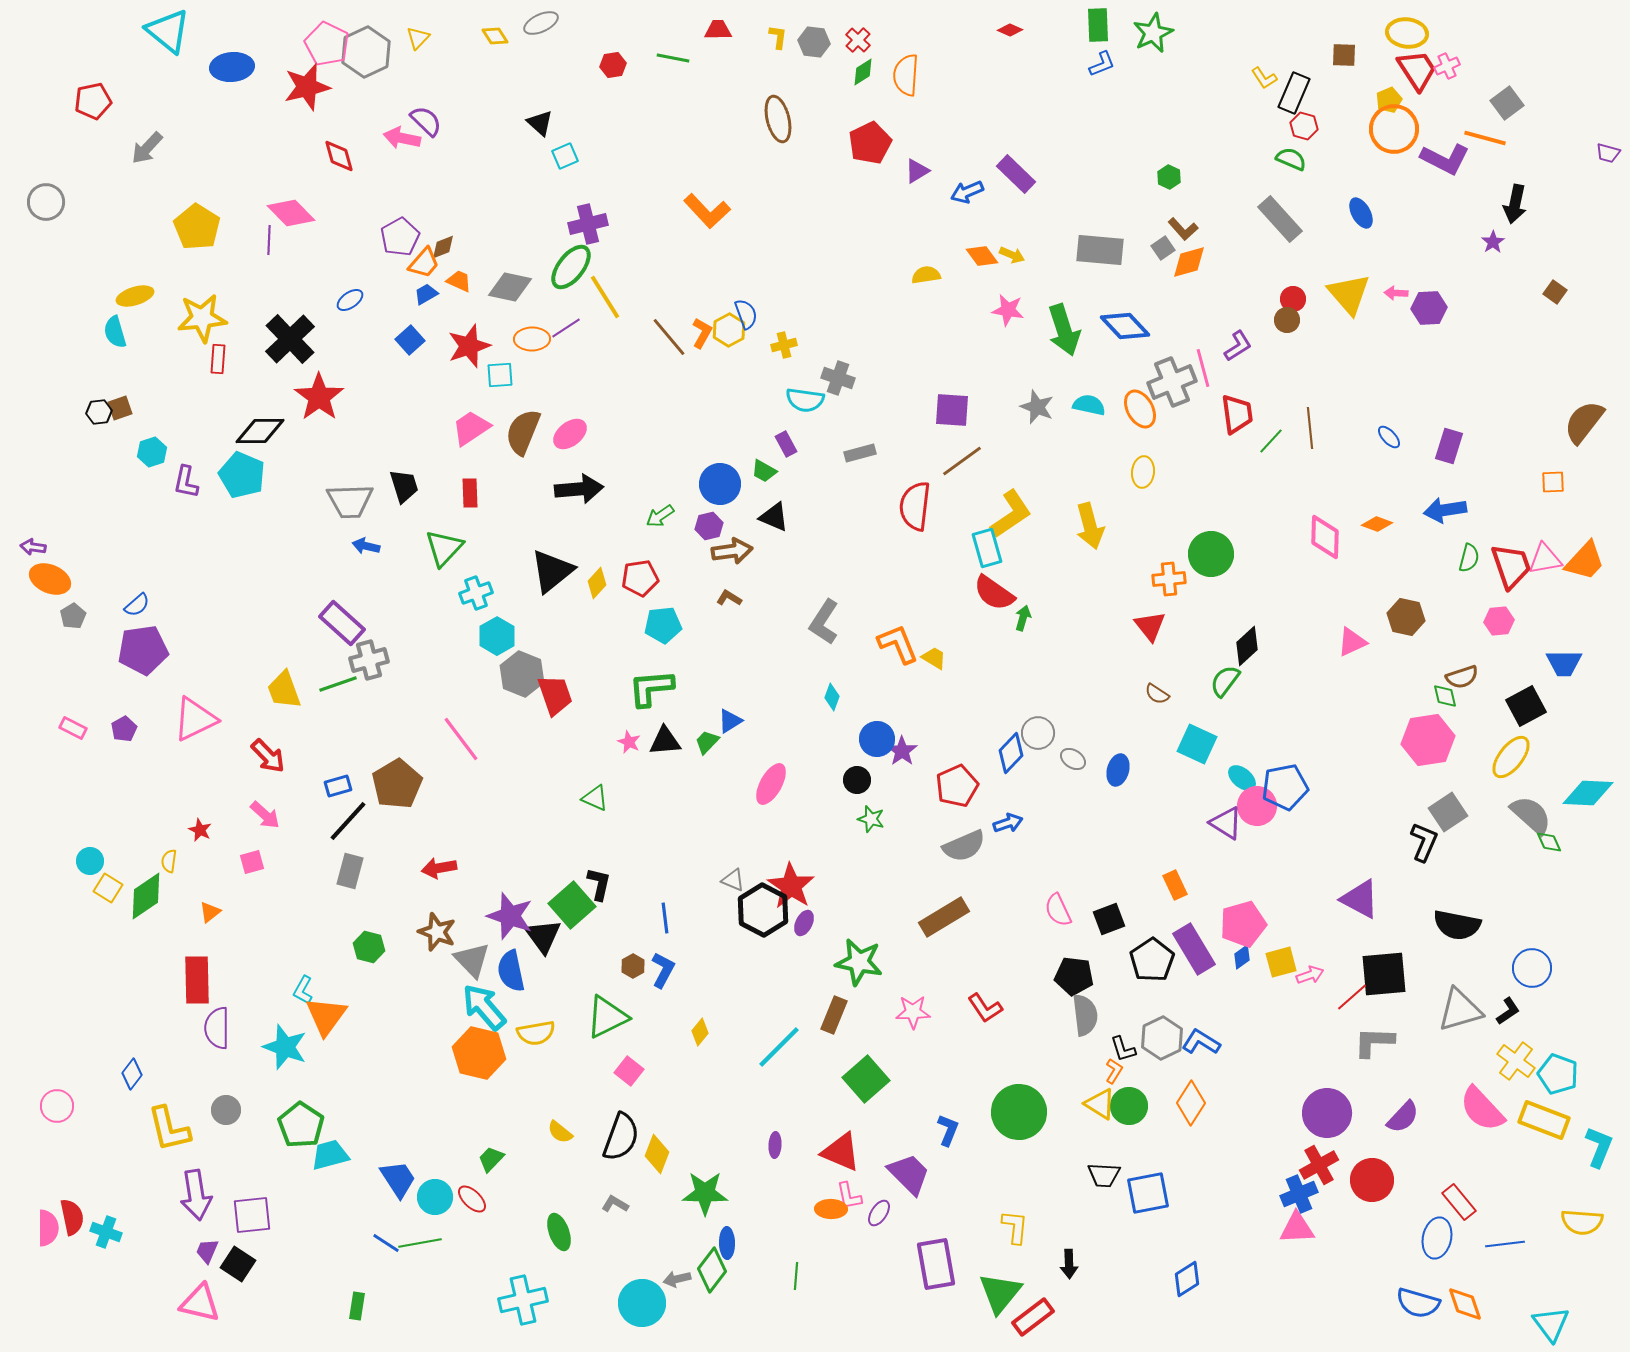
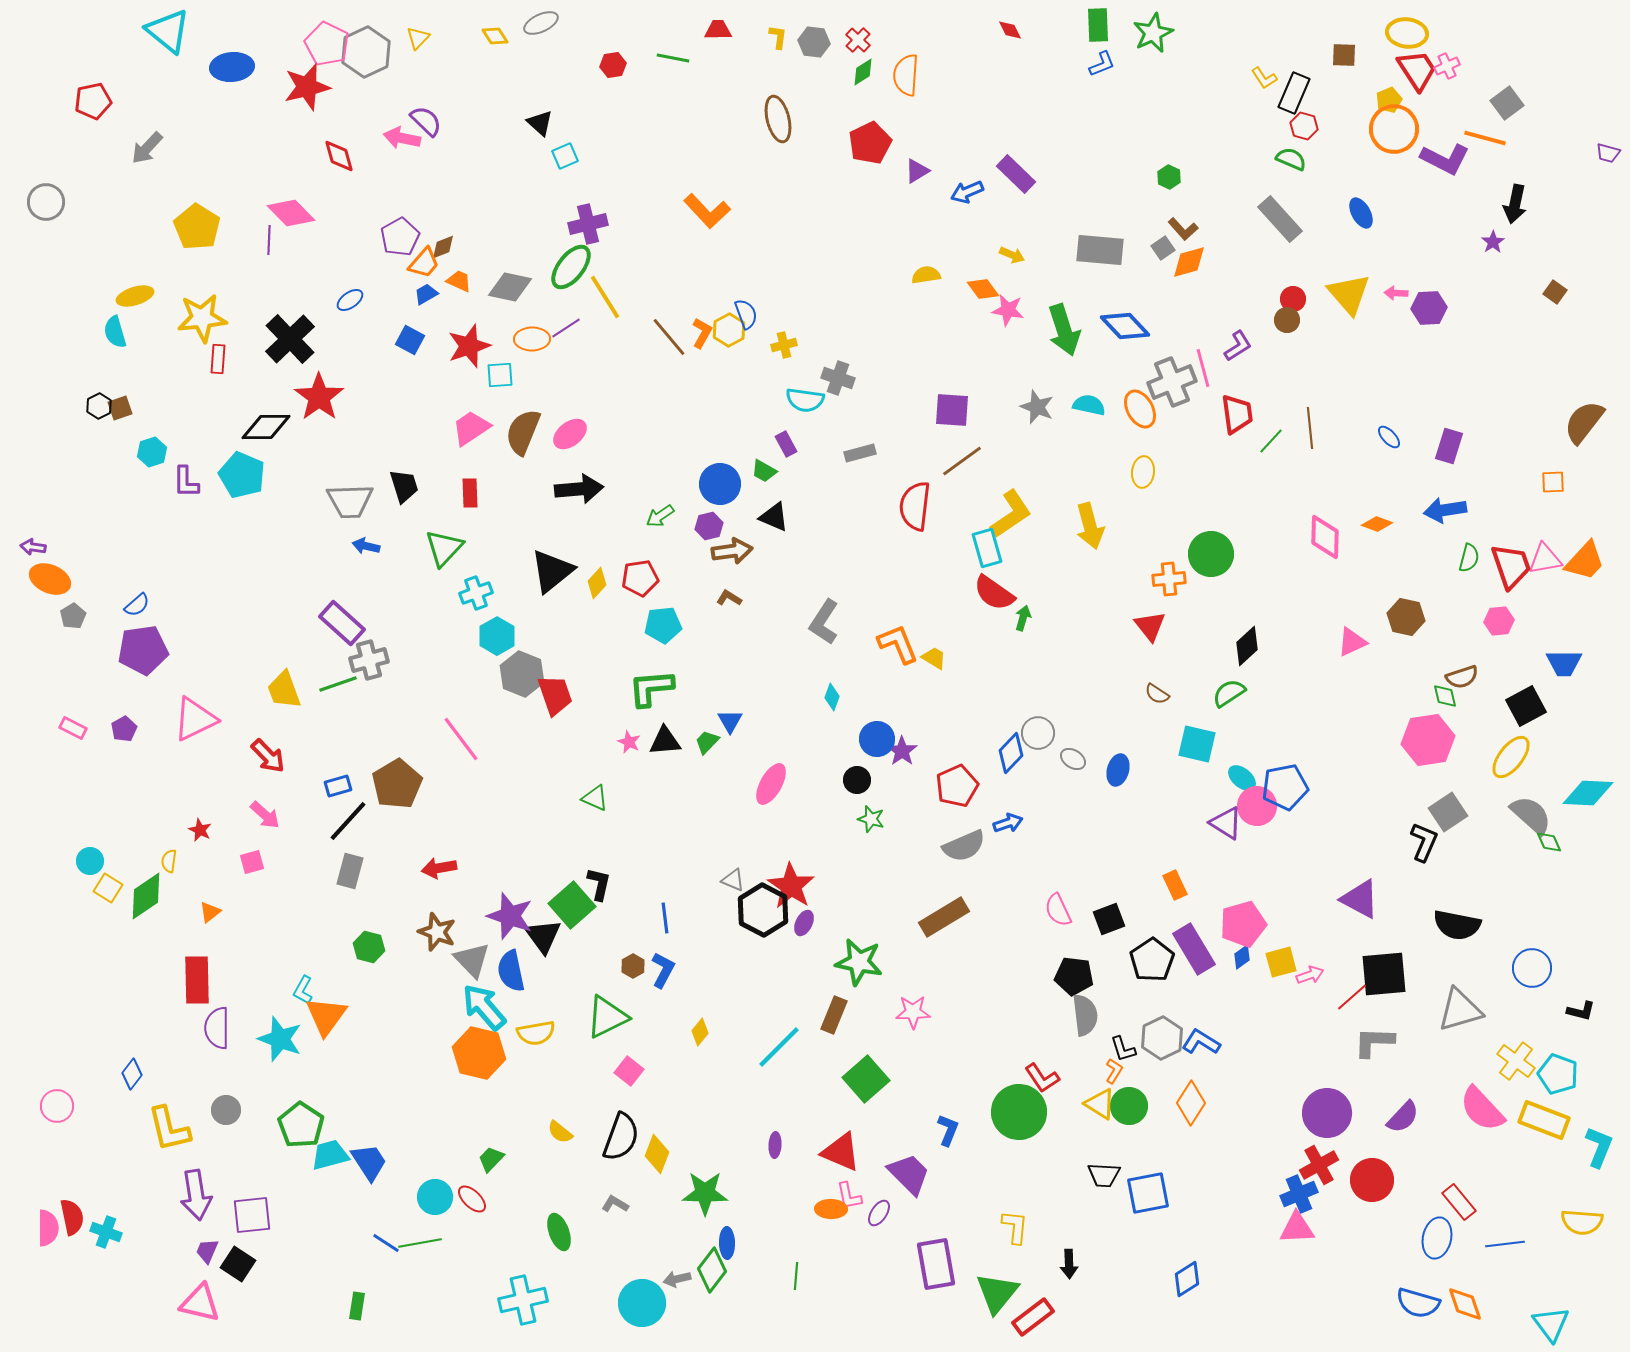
red diamond at (1010, 30): rotated 40 degrees clockwise
orange diamond at (982, 256): moved 1 px right, 33 px down
blue square at (410, 340): rotated 20 degrees counterclockwise
black hexagon at (99, 412): moved 6 px up; rotated 20 degrees counterclockwise
black diamond at (260, 431): moved 6 px right, 4 px up
purple L-shape at (186, 482): rotated 12 degrees counterclockwise
green semicircle at (1225, 681): moved 4 px right, 12 px down; rotated 20 degrees clockwise
blue triangle at (730, 721): rotated 28 degrees counterclockwise
cyan square at (1197, 744): rotated 12 degrees counterclockwise
red L-shape at (985, 1008): moved 57 px right, 70 px down
black L-shape at (1508, 1011): moved 73 px right; rotated 48 degrees clockwise
cyan star at (285, 1047): moved 5 px left, 8 px up
blue trapezoid at (398, 1179): moved 29 px left, 17 px up
green triangle at (1000, 1293): moved 3 px left
